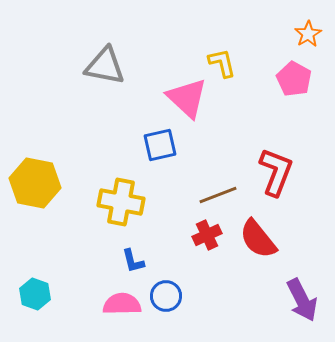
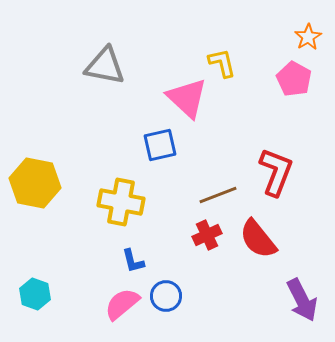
orange star: moved 3 px down
pink semicircle: rotated 39 degrees counterclockwise
